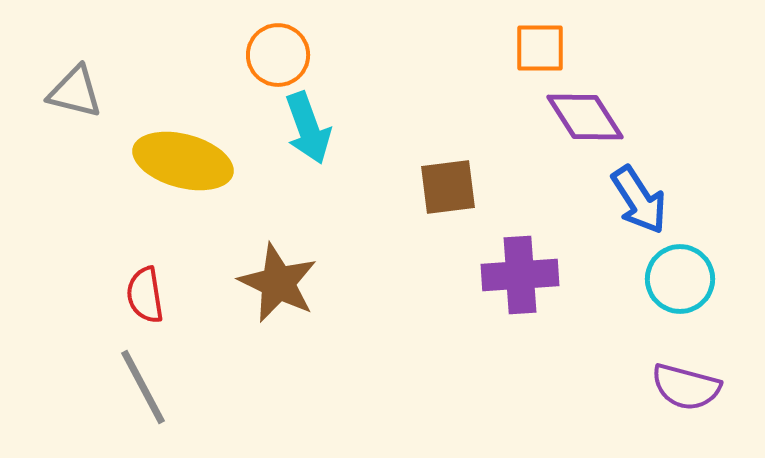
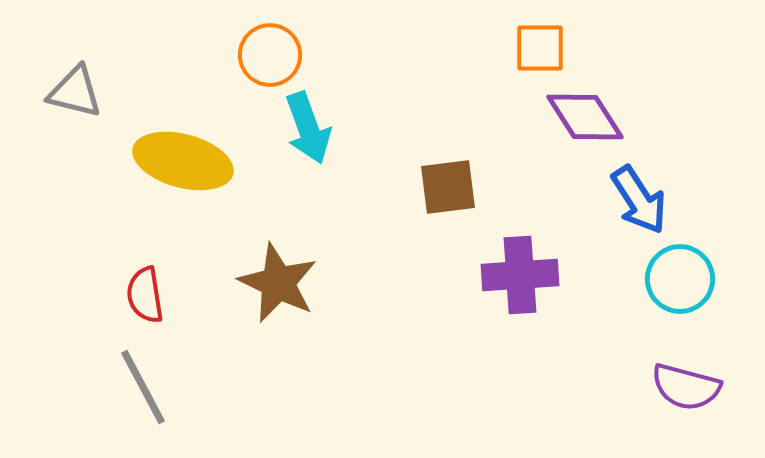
orange circle: moved 8 px left
